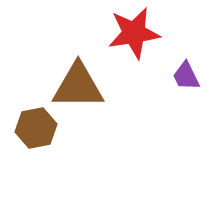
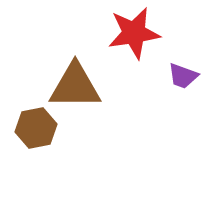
purple trapezoid: moved 3 px left; rotated 44 degrees counterclockwise
brown triangle: moved 3 px left
